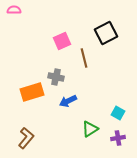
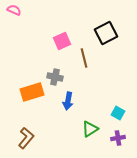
pink semicircle: rotated 24 degrees clockwise
gray cross: moved 1 px left
blue arrow: rotated 54 degrees counterclockwise
